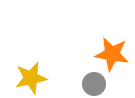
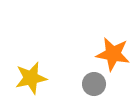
orange star: moved 1 px right
